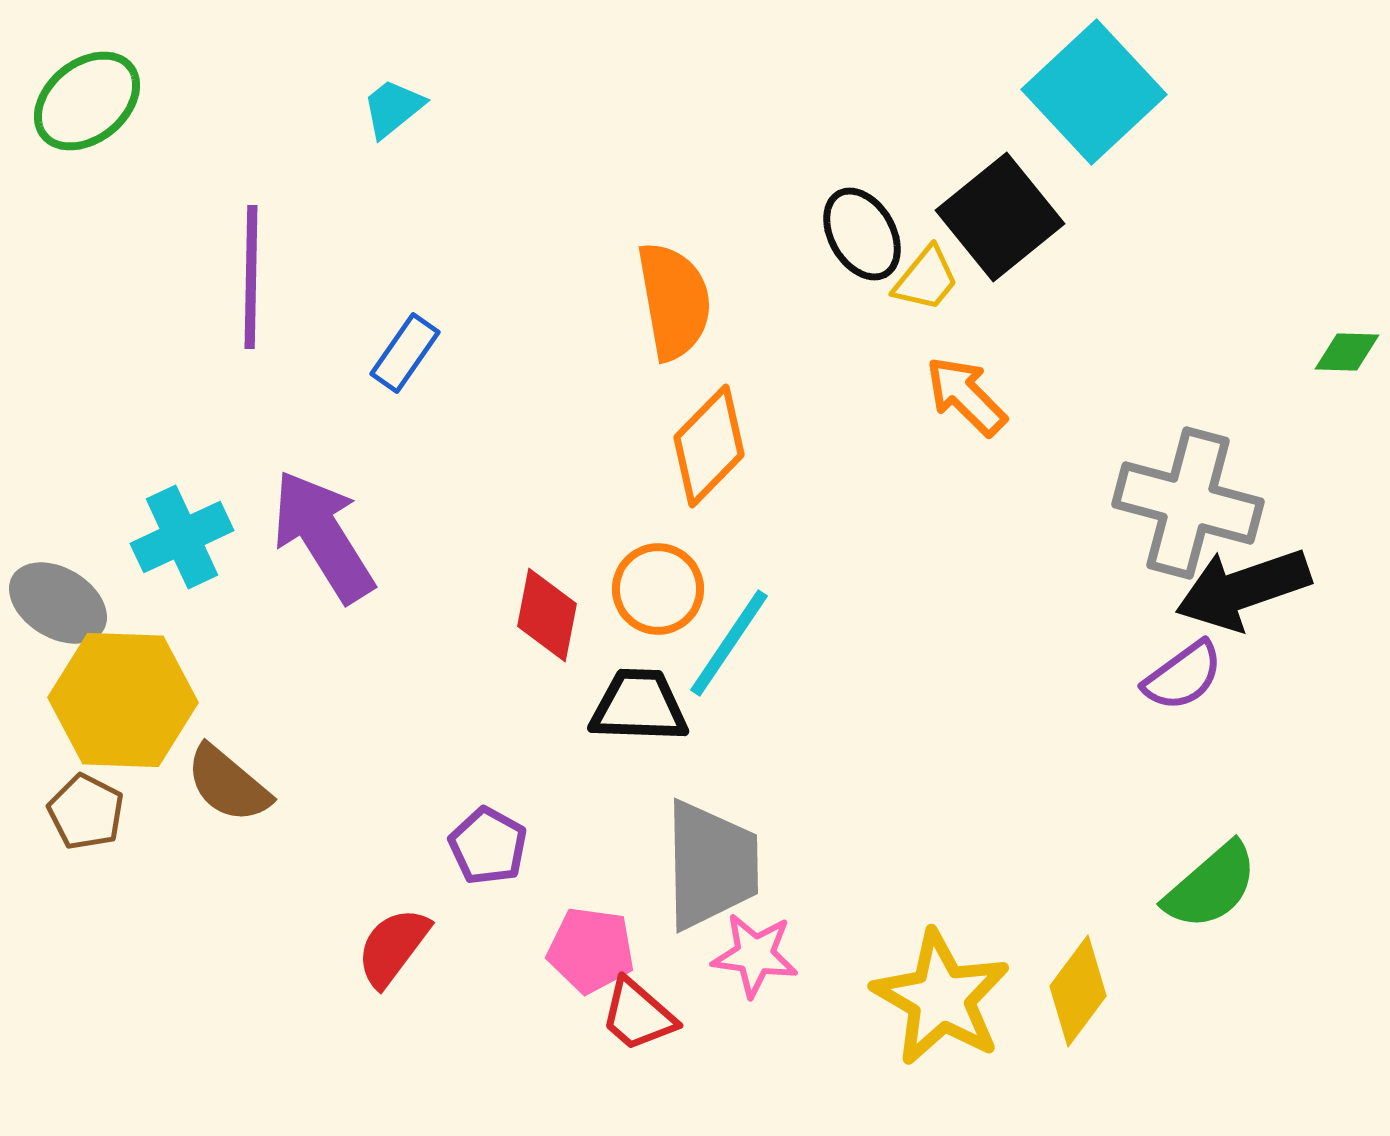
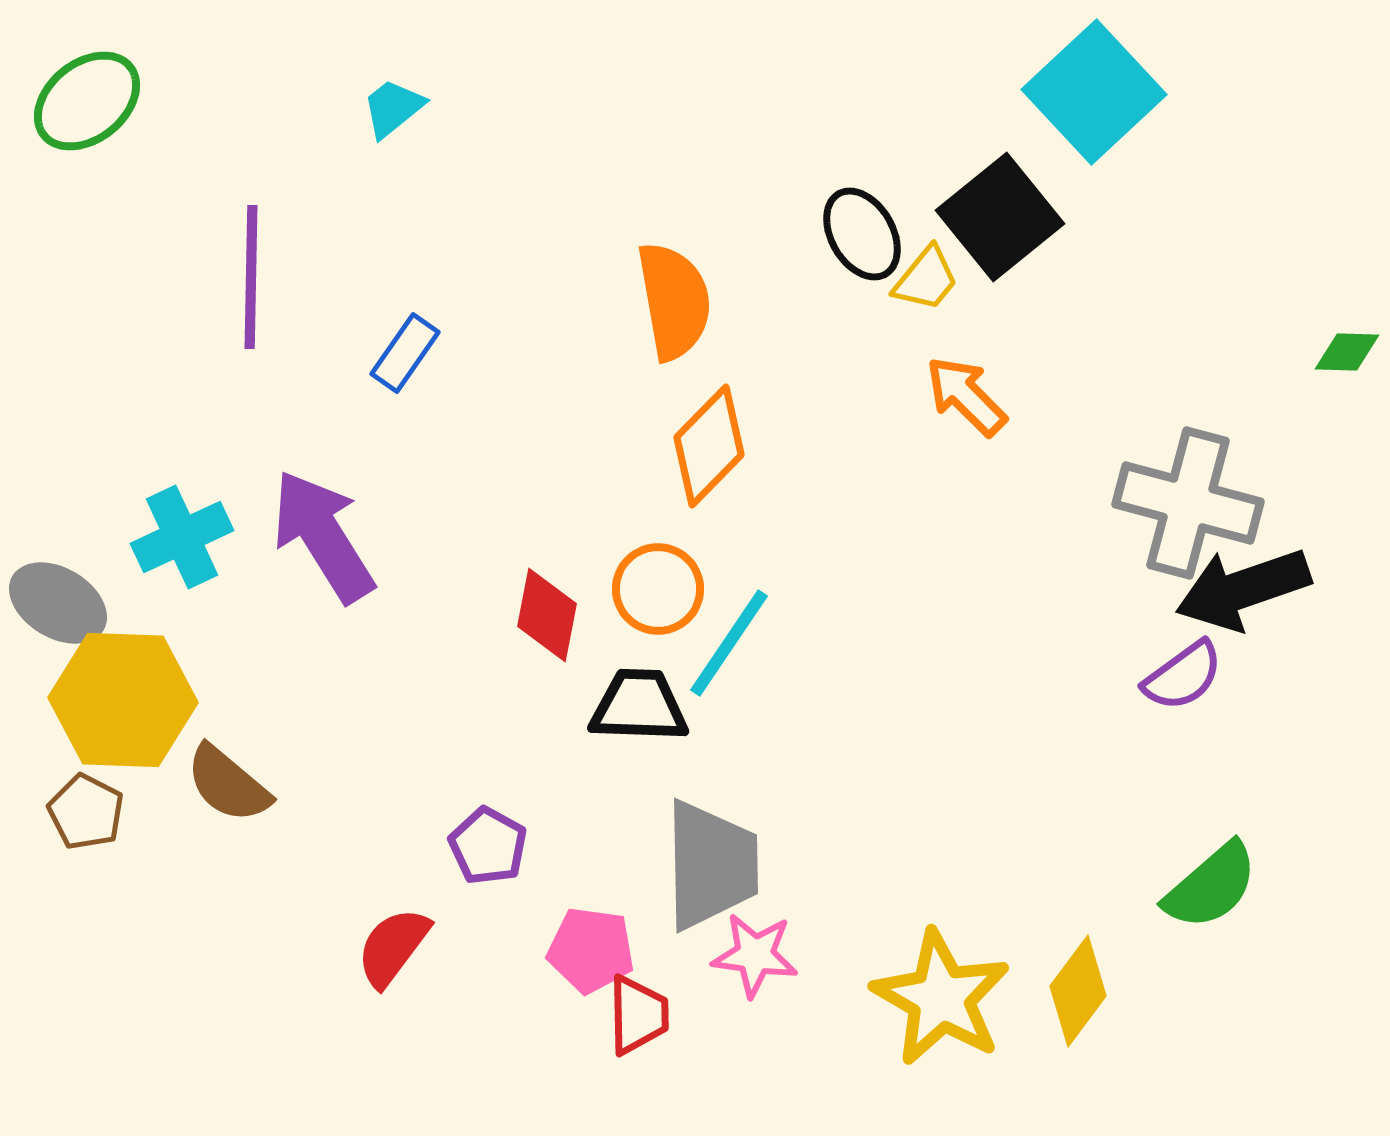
red trapezoid: rotated 132 degrees counterclockwise
